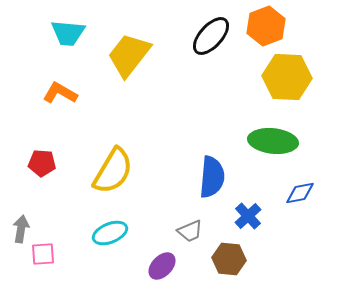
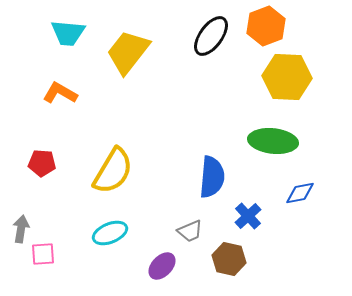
black ellipse: rotated 6 degrees counterclockwise
yellow trapezoid: moved 1 px left, 3 px up
brown hexagon: rotated 8 degrees clockwise
